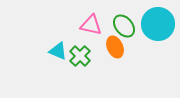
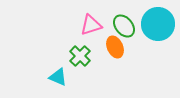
pink triangle: rotated 30 degrees counterclockwise
cyan triangle: moved 26 px down
